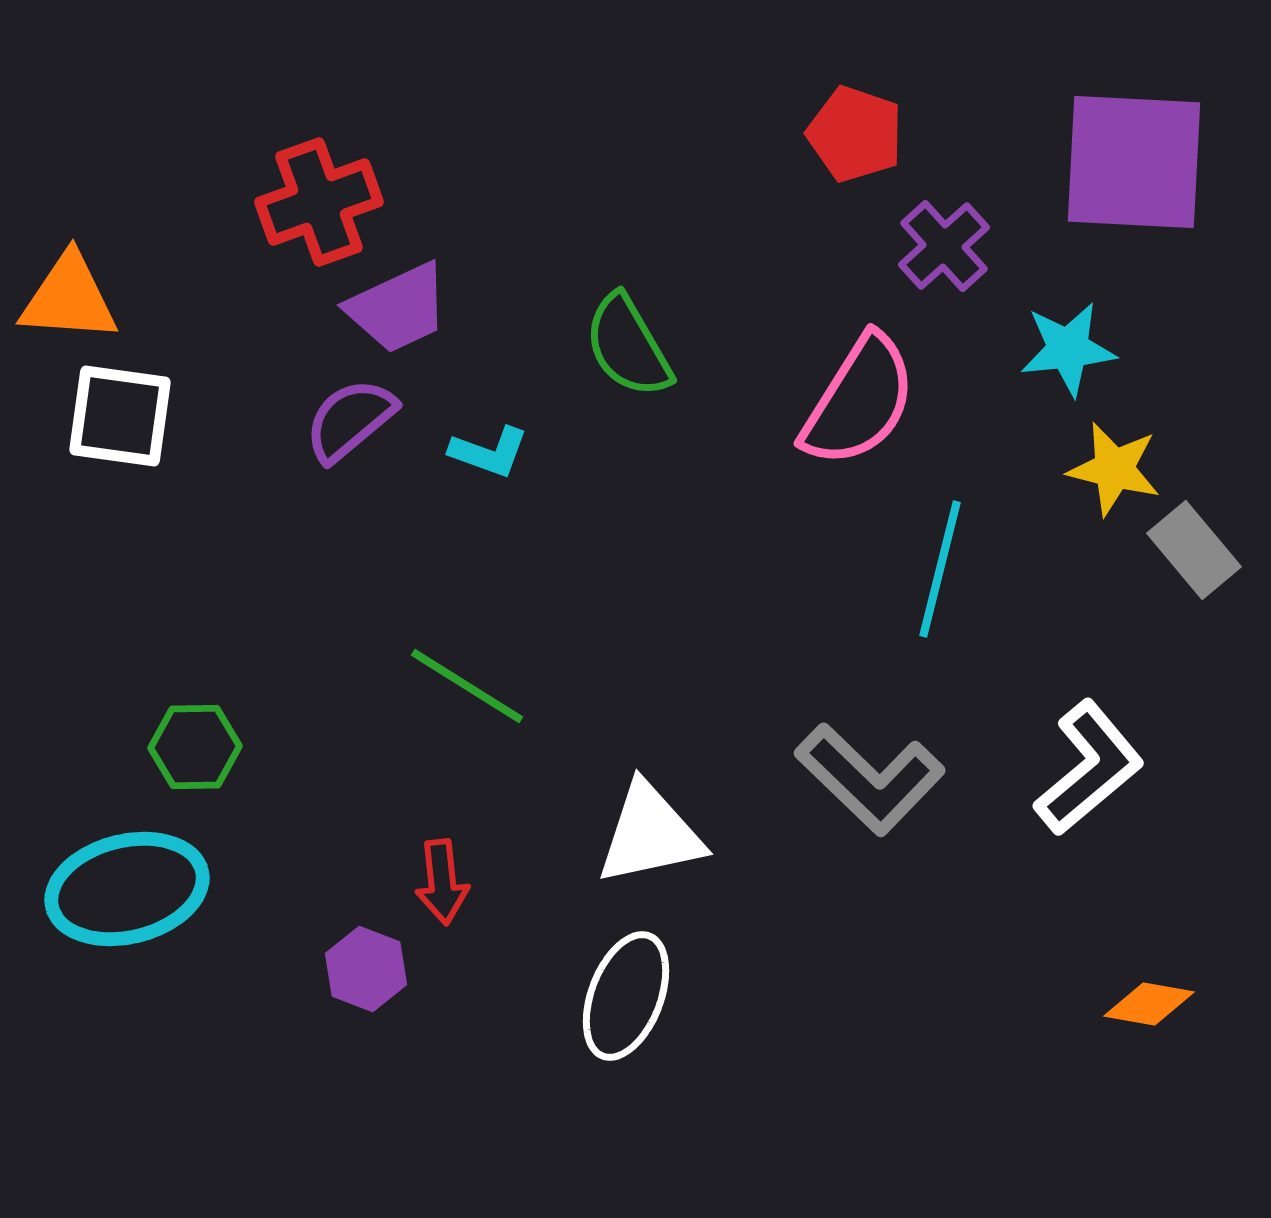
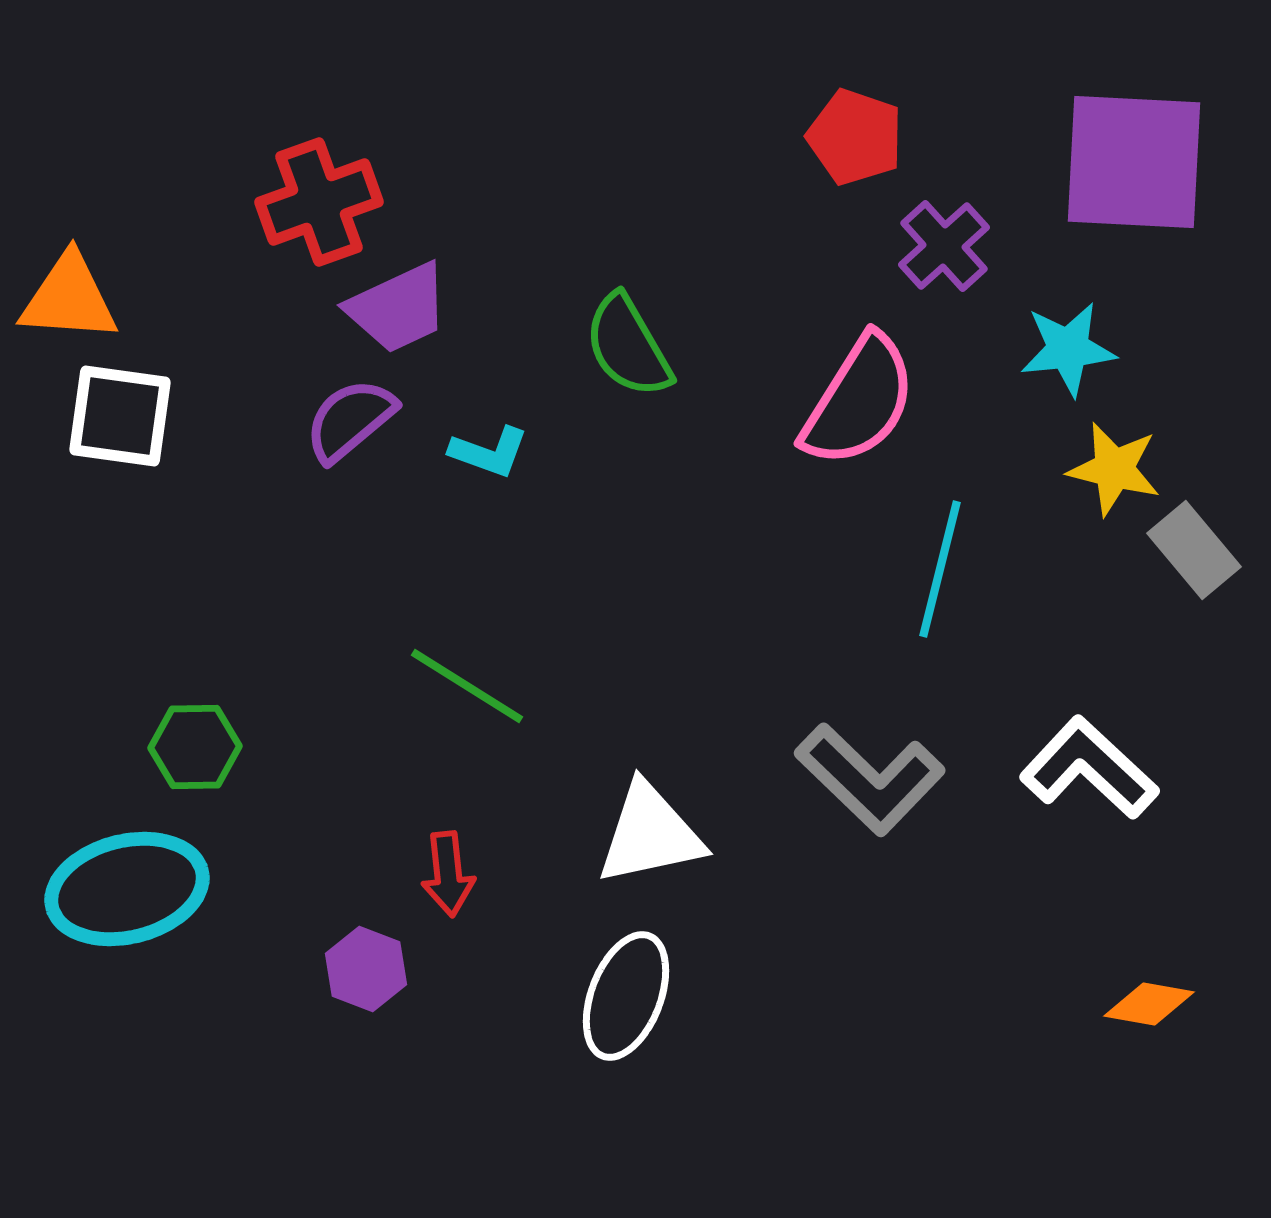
red pentagon: moved 3 px down
white L-shape: rotated 97 degrees counterclockwise
red arrow: moved 6 px right, 8 px up
